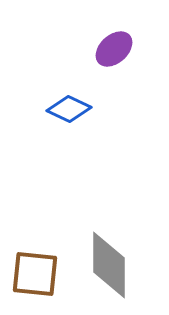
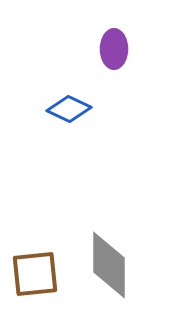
purple ellipse: rotated 48 degrees counterclockwise
brown square: rotated 12 degrees counterclockwise
